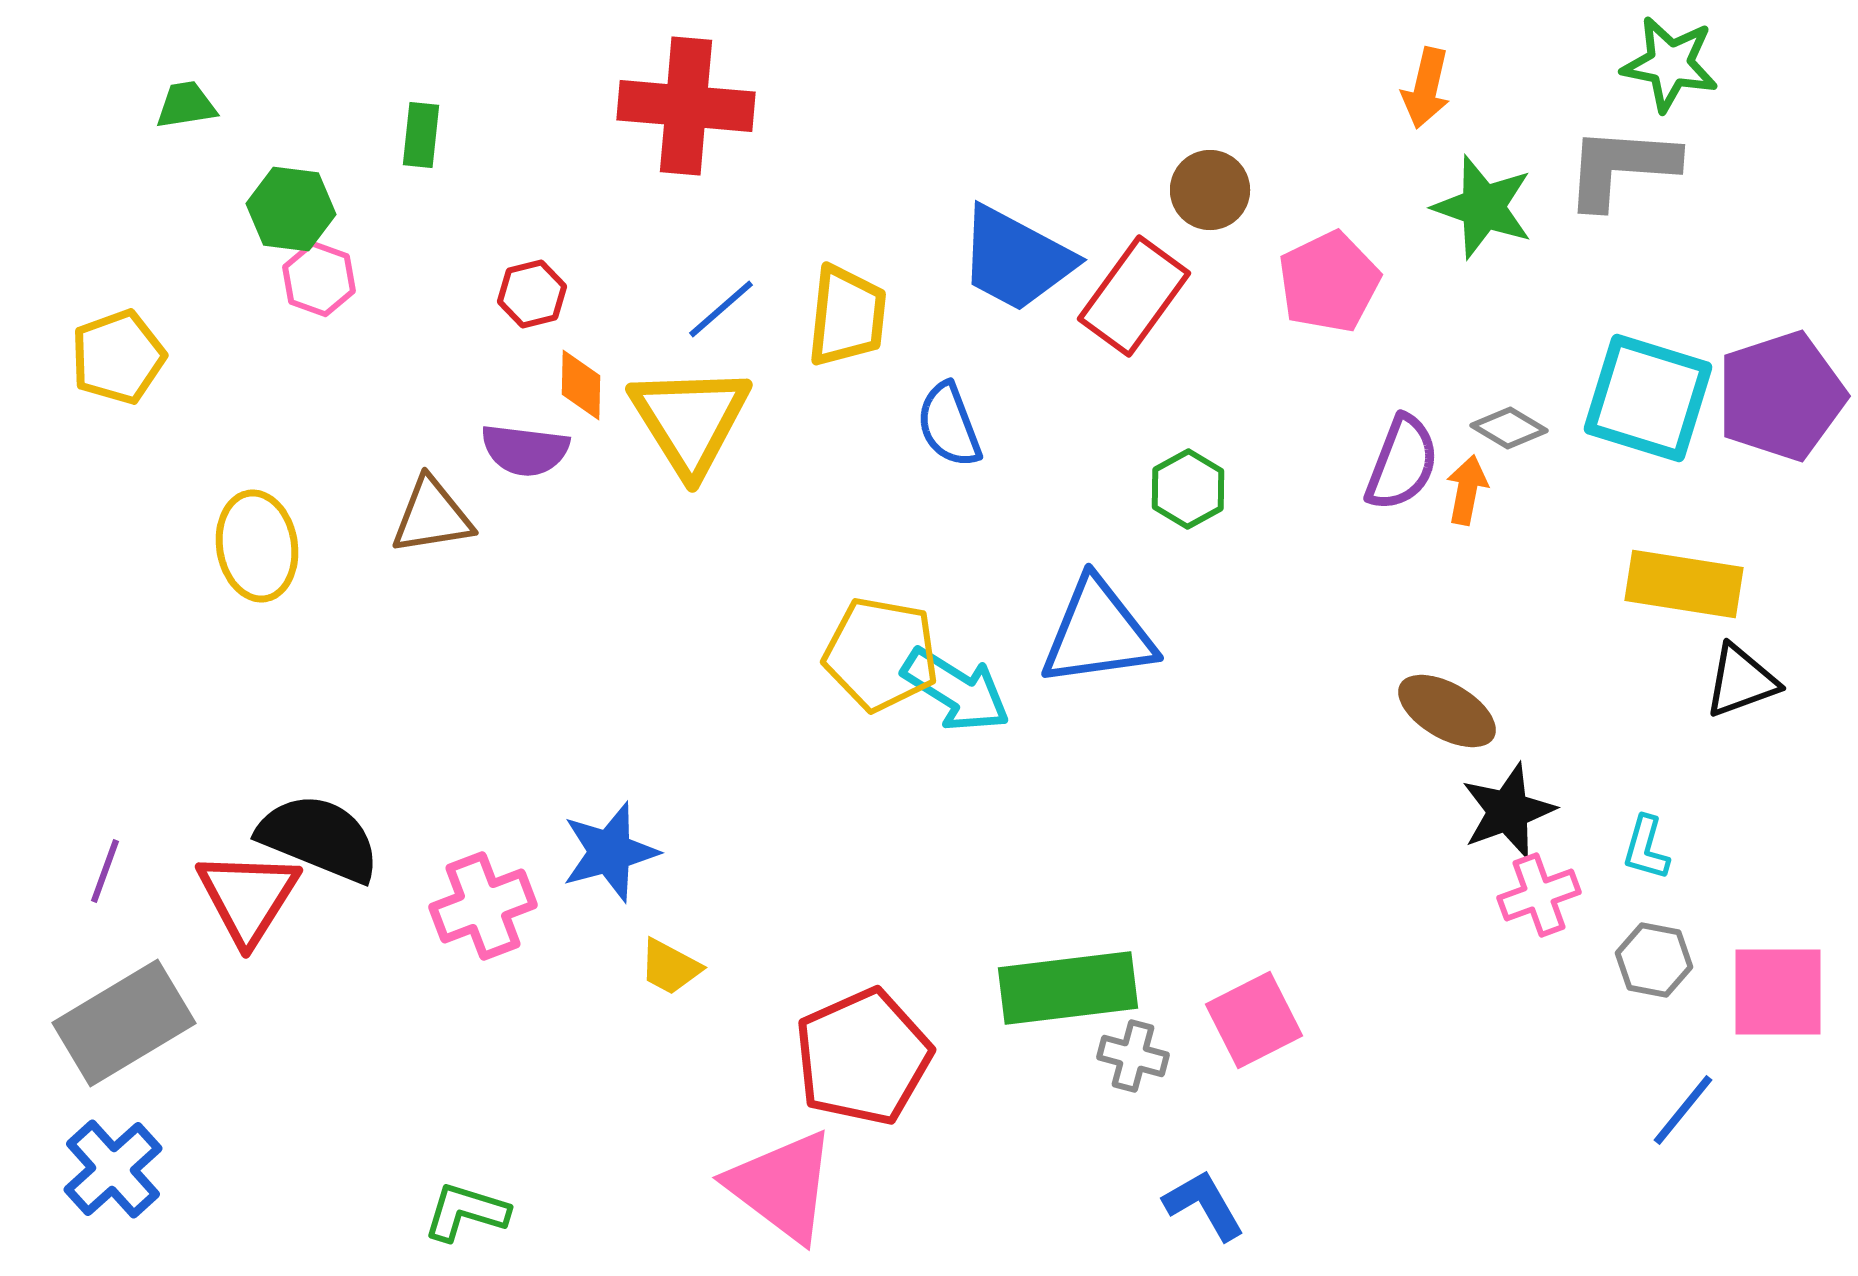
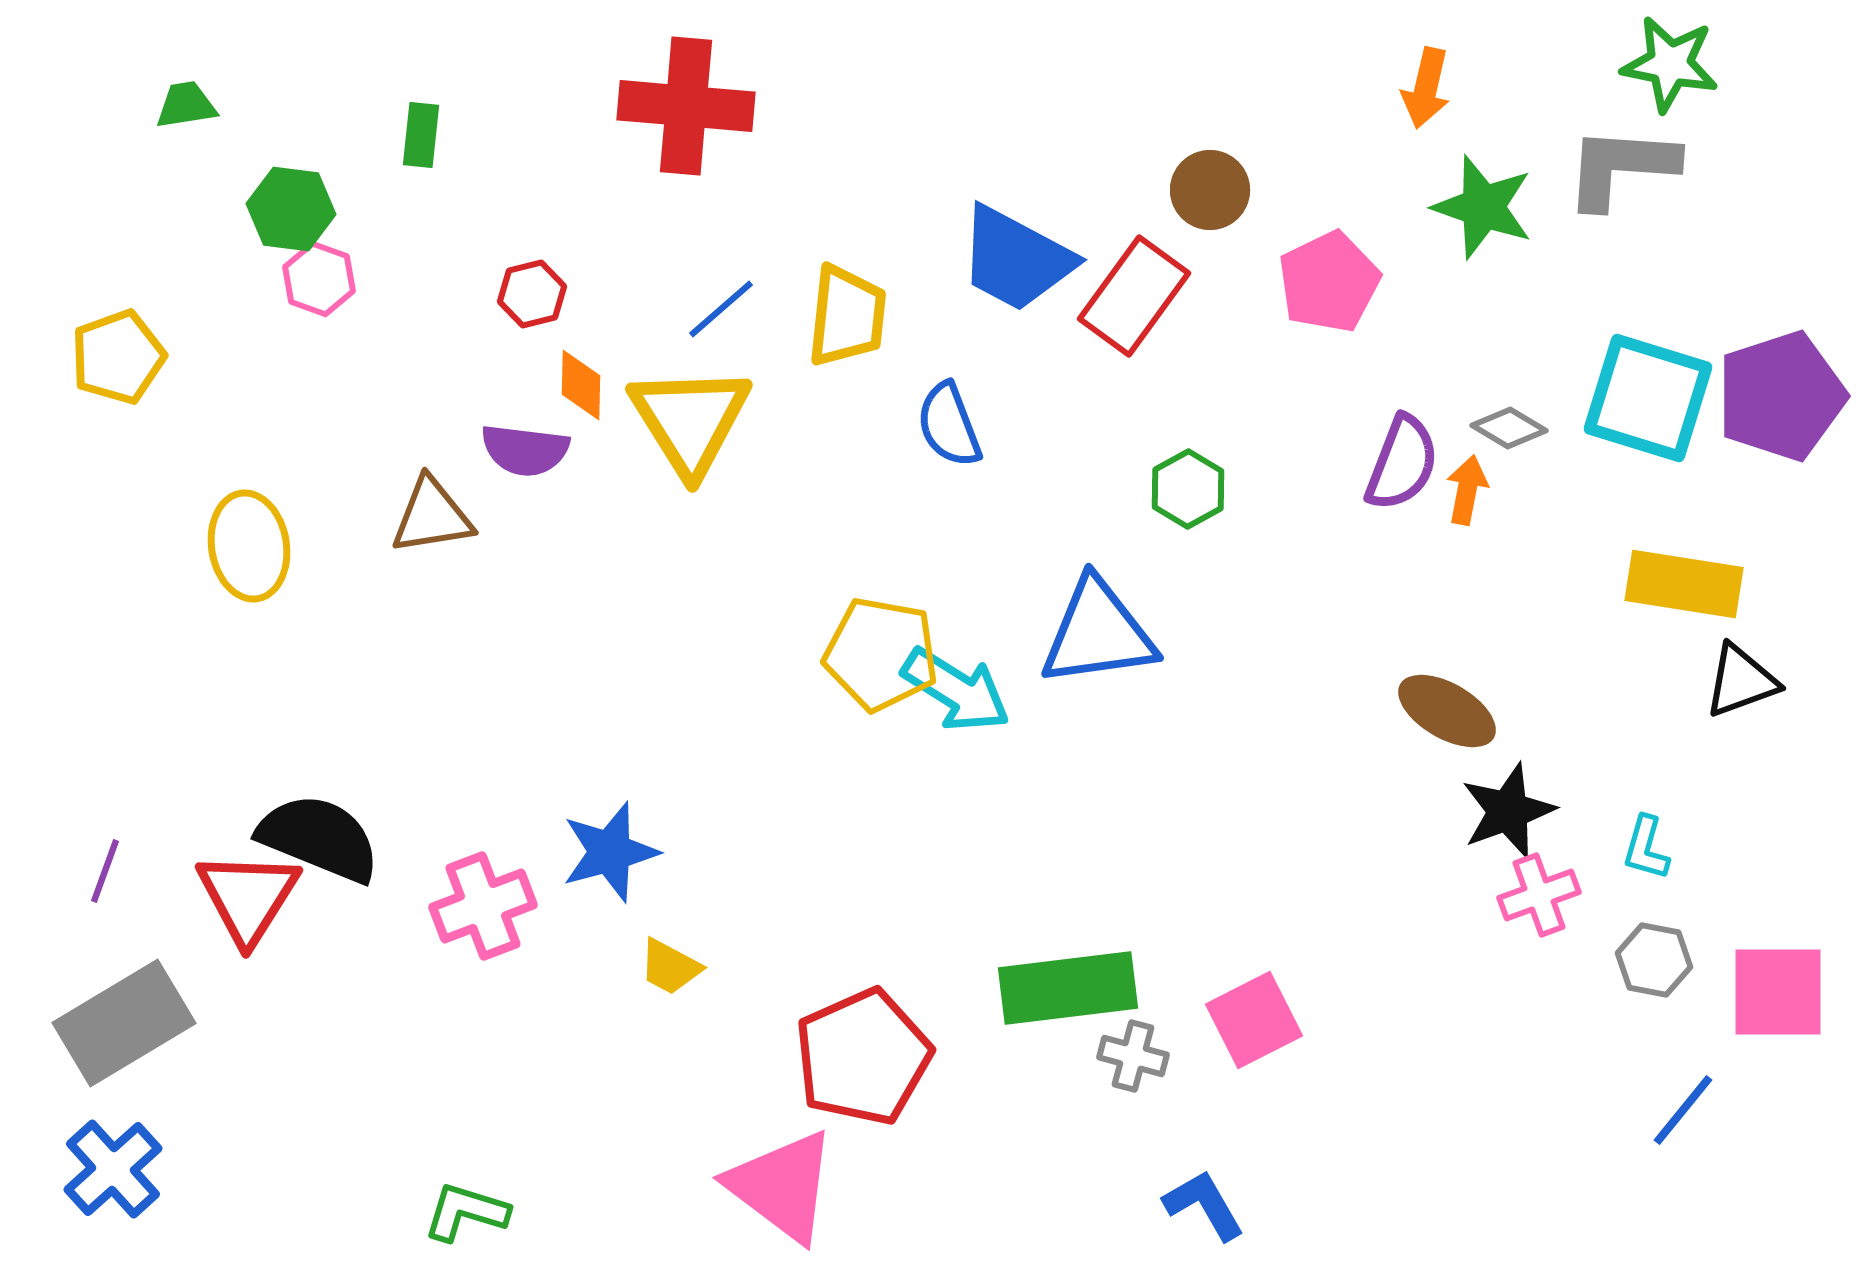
yellow ellipse at (257, 546): moved 8 px left
